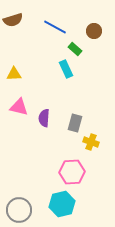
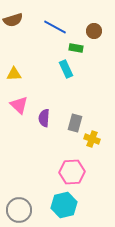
green rectangle: moved 1 px right, 1 px up; rotated 32 degrees counterclockwise
pink triangle: moved 2 px up; rotated 30 degrees clockwise
yellow cross: moved 1 px right, 3 px up
cyan hexagon: moved 2 px right, 1 px down
